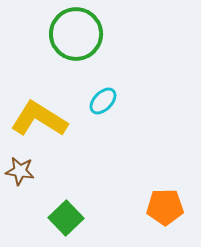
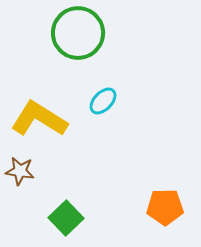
green circle: moved 2 px right, 1 px up
